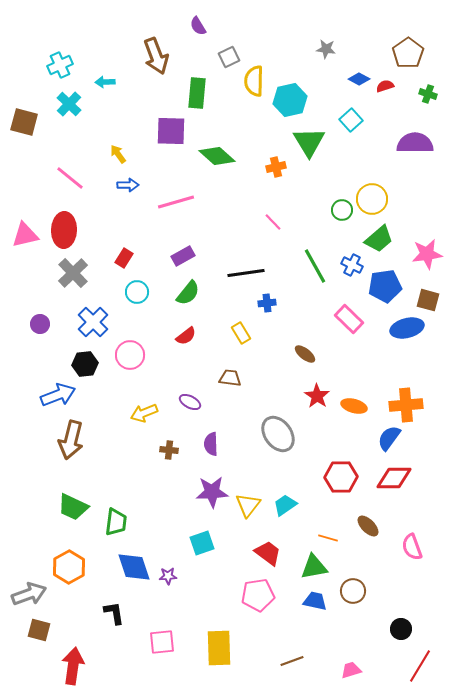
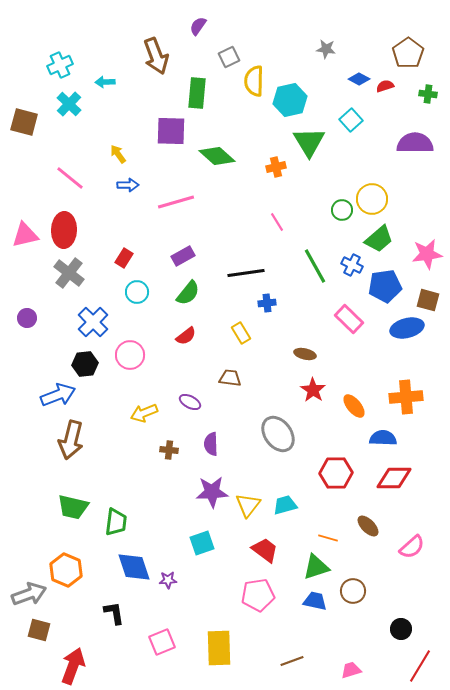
purple semicircle at (198, 26): rotated 66 degrees clockwise
green cross at (428, 94): rotated 12 degrees counterclockwise
pink line at (273, 222): moved 4 px right; rotated 12 degrees clockwise
gray cross at (73, 273): moved 4 px left; rotated 8 degrees counterclockwise
purple circle at (40, 324): moved 13 px left, 6 px up
brown ellipse at (305, 354): rotated 25 degrees counterclockwise
red star at (317, 396): moved 4 px left, 6 px up
orange cross at (406, 405): moved 8 px up
orange ellipse at (354, 406): rotated 35 degrees clockwise
blue semicircle at (389, 438): moved 6 px left; rotated 56 degrees clockwise
red hexagon at (341, 477): moved 5 px left, 4 px up
cyan trapezoid at (285, 505): rotated 20 degrees clockwise
green trapezoid at (73, 507): rotated 12 degrees counterclockwise
pink semicircle at (412, 547): rotated 112 degrees counterclockwise
red trapezoid at (268, 553): moved 3 px left, 3 px up
orange hexagon at (69, 567): moved 3 px left, 3 px down; rotated 8 degrees counterclockwise
green triangle at (314, 567): moved 2 px right; rotated 8 degrees counterclockwise
purple star at (168, 576): moved 4 px down
pink square at (162, 642): rotated 16 degrees counterclockwise
red arrow at (73, 666): rotated 12 degrees clockwise
